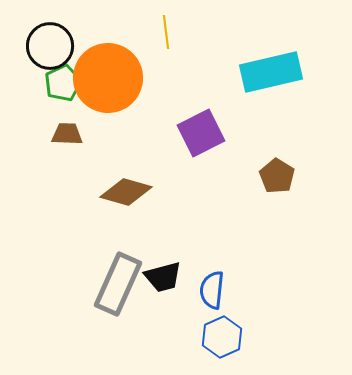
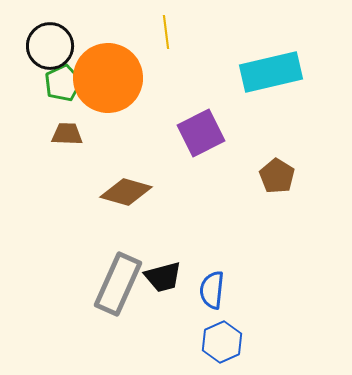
blue hexagon: moved 5 px down
